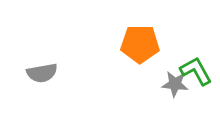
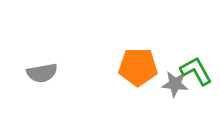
orange pentagon: moved 2 px left, 23 px down
